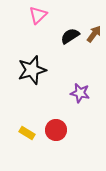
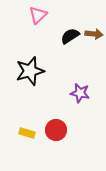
brown arrow: rotated 60 degrees clockwise
black star: moved 2 px left, 1 px down
yellow rectangle: rotated 14 degrees counterclockwise
